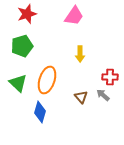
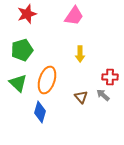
green pentagon: moved 4 px down
